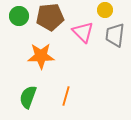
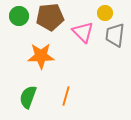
yellow circle: moved 3 px down
